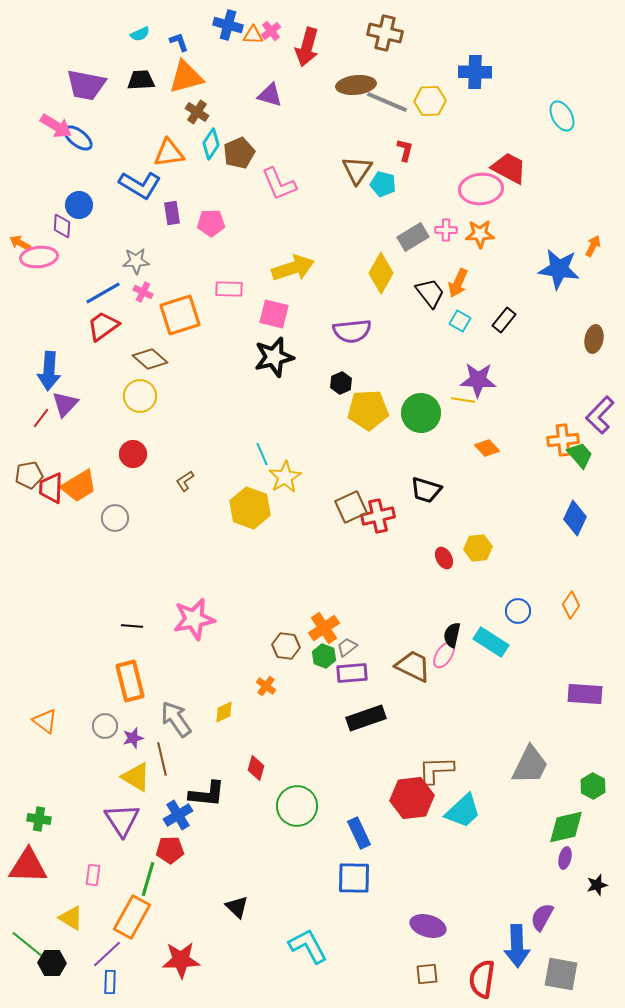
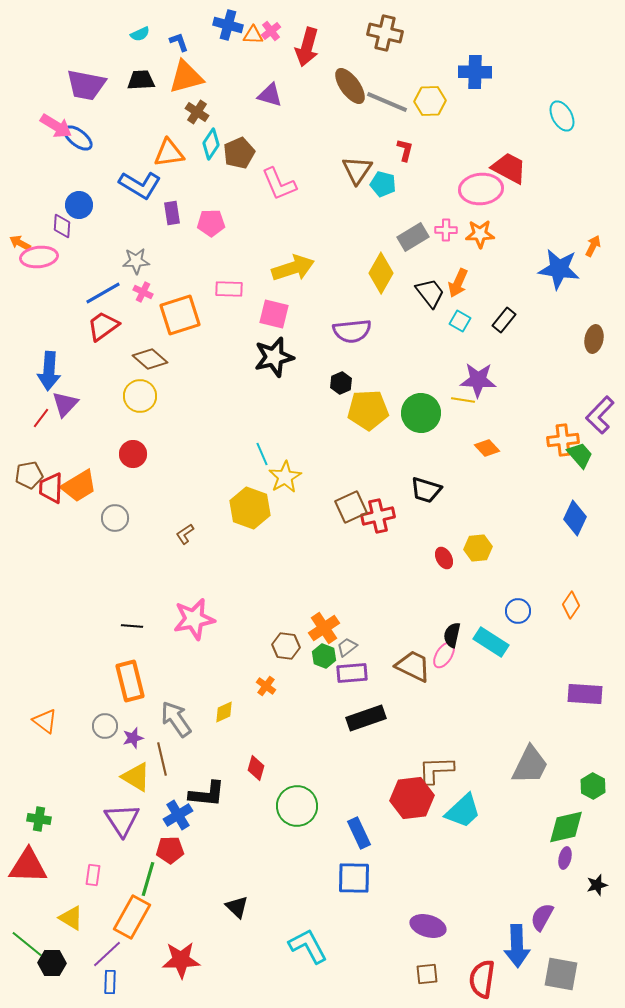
brown ellipse at (356, 85): moved 6 px left, 1 px down; rotated 60 degrees clockwise
brown L-shape at (185, 481): moved 53 px down
